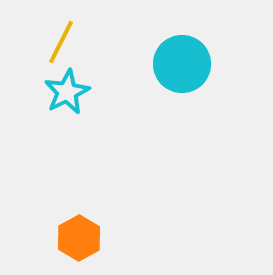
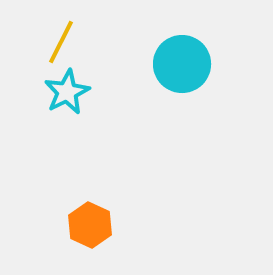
orange hexagon: moved 11 px right, 13 px up; rotated 6 degrees counterclockwise
